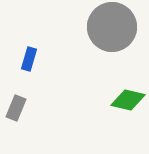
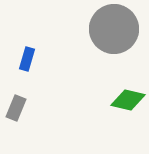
gray circle: moved 2 px right, 2 px down
blue rectangle: moved 2 px left
